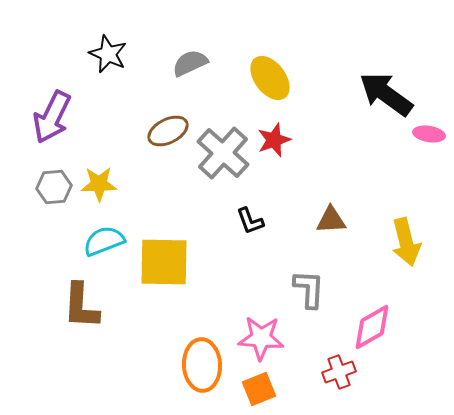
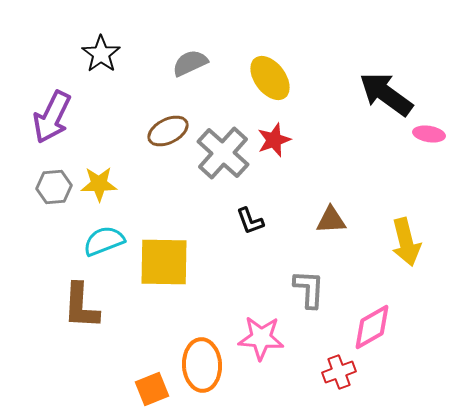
black star: moved 7 px left; rotated 12 degrees clockwise
orange square: moved 107 px left
